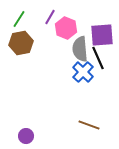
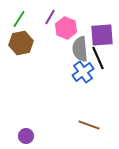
blue cross: rotated 10 degrees clockwise
